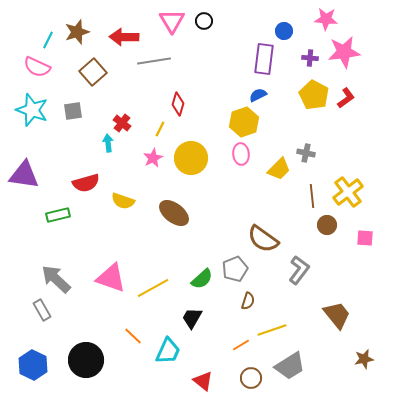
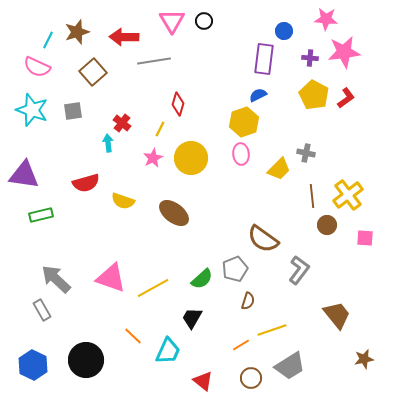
yellow cross at (348, 192): moved 3 px down
green rectangle at (58, 215): moved 17 px left
